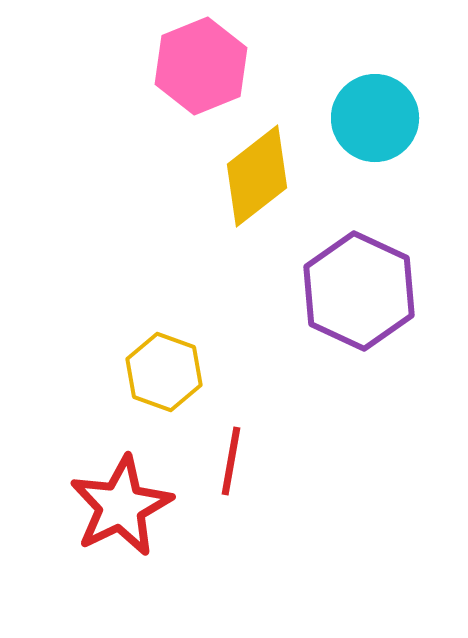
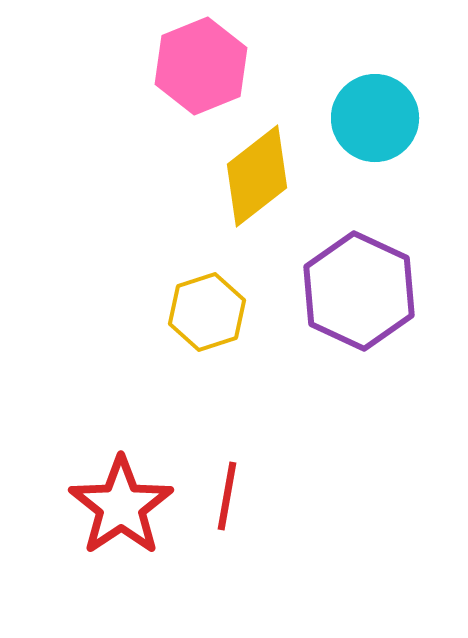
yellow hexagon: moved 43 px right, 60 px up; rotated 22 degrees clockwise
red line: moved 4 px left, 35 px down
red star: rotated 8 degrees counterclockwise
